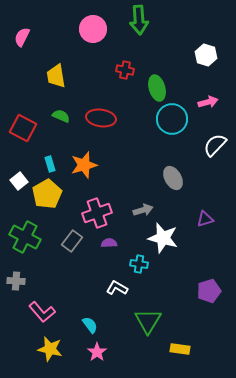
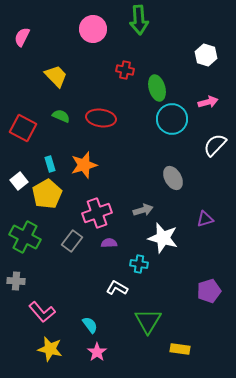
yellow trapezoid: rotated 145 degrees clockwise
